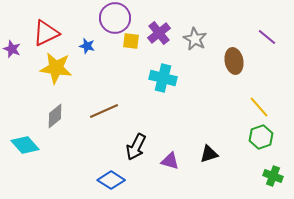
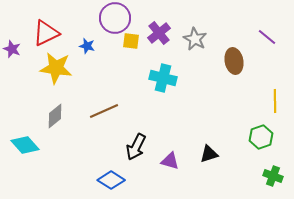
yellow line: moved 16 px right, 6 px up; rotated 40 degrees clockwise
